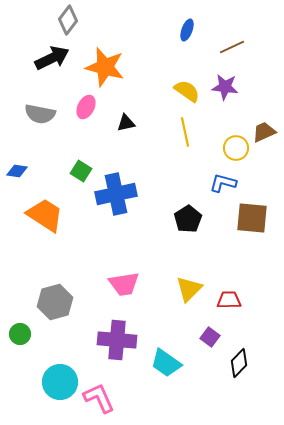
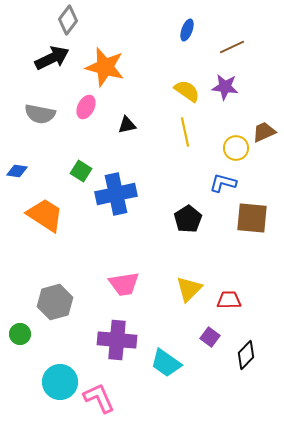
black triangle: moved 1 px right, 2 px down
black diamond: moved 7 px right, 8 px up
